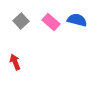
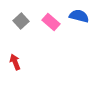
blue semicircle: moved 2 px right, 4 px up
